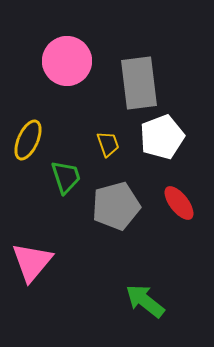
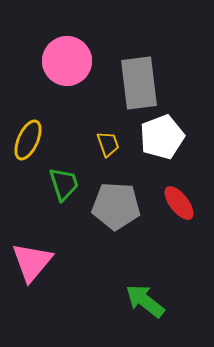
green trapezoid: moved 2 px left, 7 px down
gray pentagon: rotated 18 degrees clockwise
